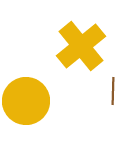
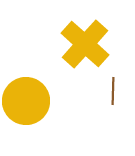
yellow cross: moved 4 px right, 2 px up; rotated 9 degrees counterclockwise
